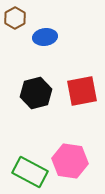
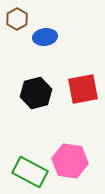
brown hexagon: moved 2 px right, 1 px down
red square: moved 1 px right, 2 px up
